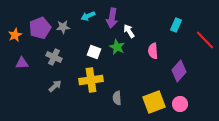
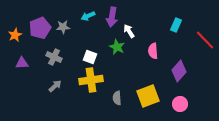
purple arrow: moved 1 px up
white square: moved 4 px left, 5 px down
yellow square: moved 6 px left, 6 px up
